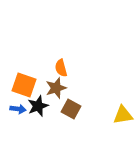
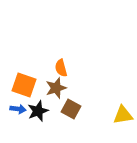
black star: moved 5 px down
